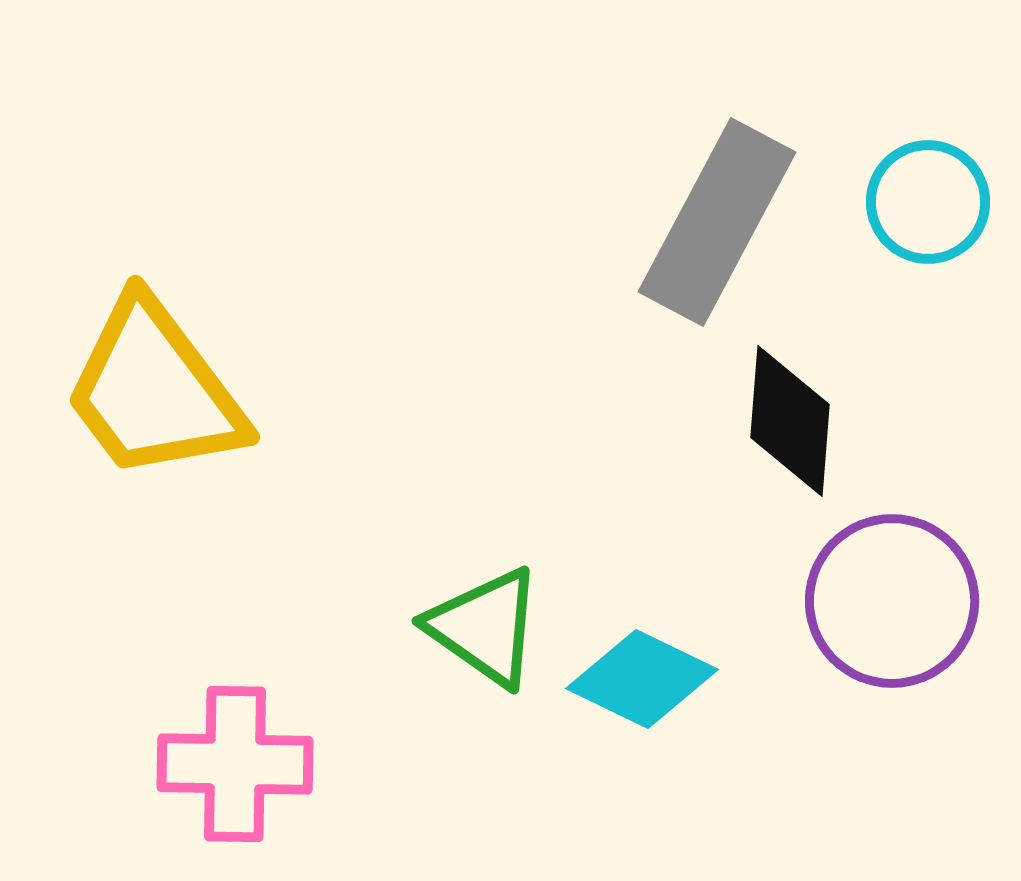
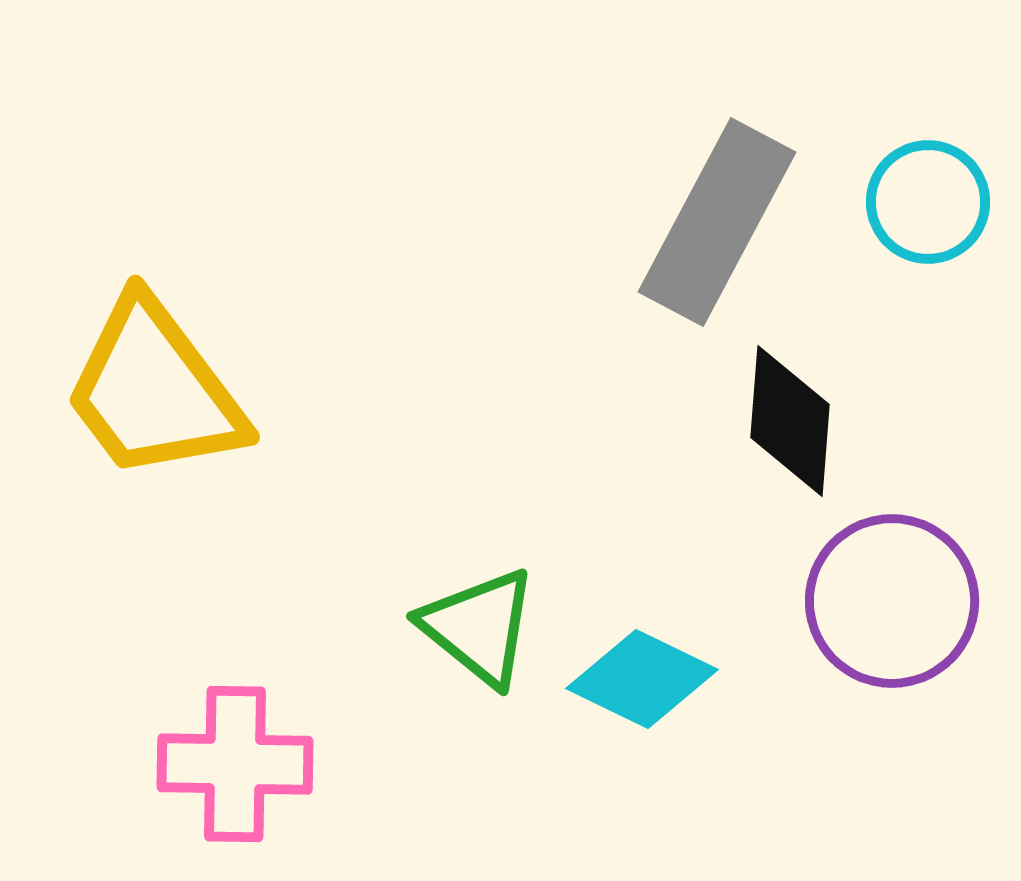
green triangle: moved 6 px left; rotated 4 degrees clockwise
